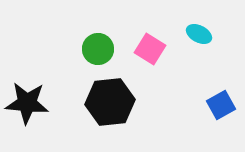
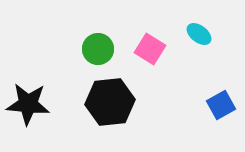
cyan ellipse: rotated 10 degrees clockwise
black star: moved 1 px right, 1 px down
